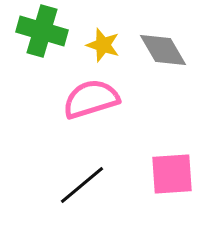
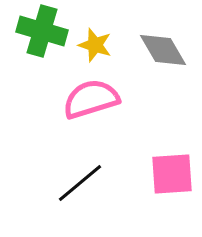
yellow star: moved 8 px left
black line: moved 2 px left, 2 px up
